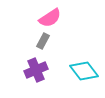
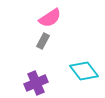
purple cross: moved 13 px down
